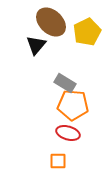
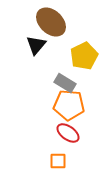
yellow pentagon: moved 3 px left, 24 px down
orange pentagon: moved 4 px left
red ellipse: rotated 20 degrees clockwise
